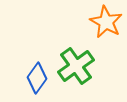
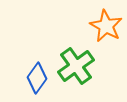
orange star: moved 4 px down
